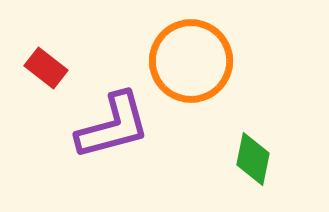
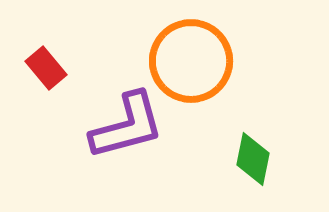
red rectangle: rotated 12 degrees clockwise
purple L-shape: moved 14 px right
